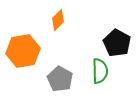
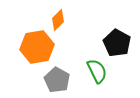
orange hexagon: moved 14 px right, 4 px up
green semicircle: moved 3 px left; rotated 25 degrees counterclockwise
gray pentagon: moved 3 px left, 1 px down
